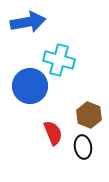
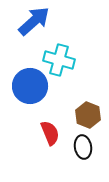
blue arrow: moved 6 px right, 1 px up; rotated 32 degrees counterclockwise
brown hexagon: moved 1 px left
red semicircle: moved 3 px left
